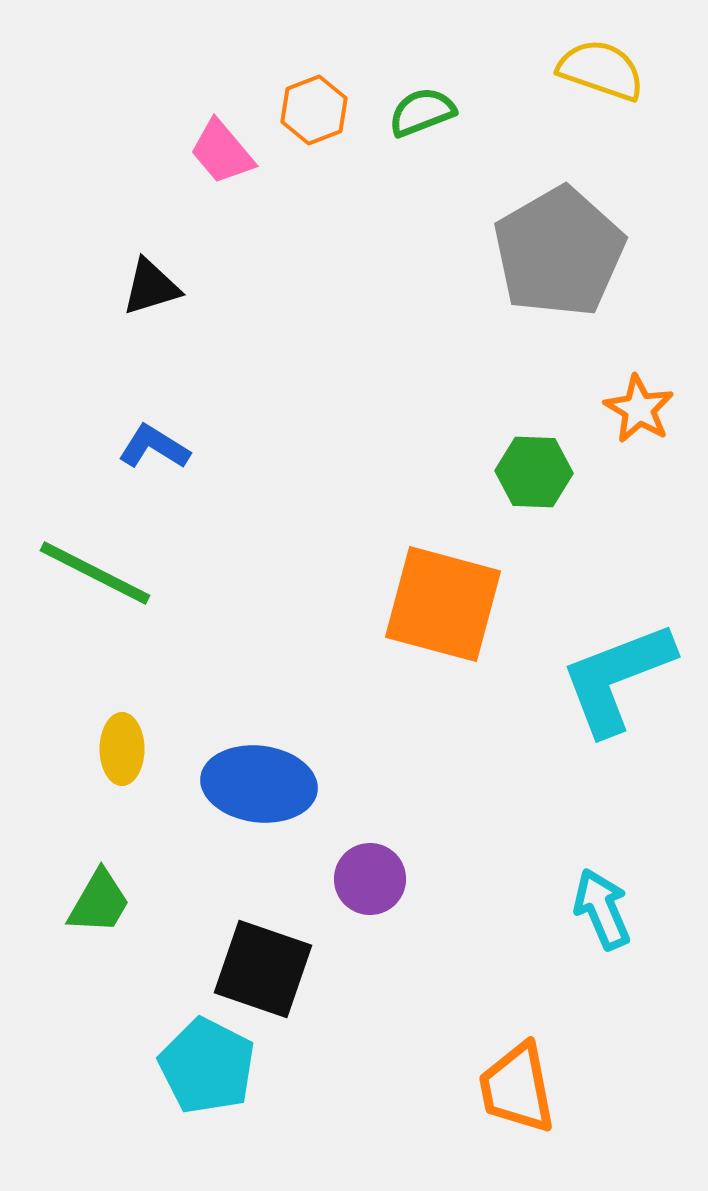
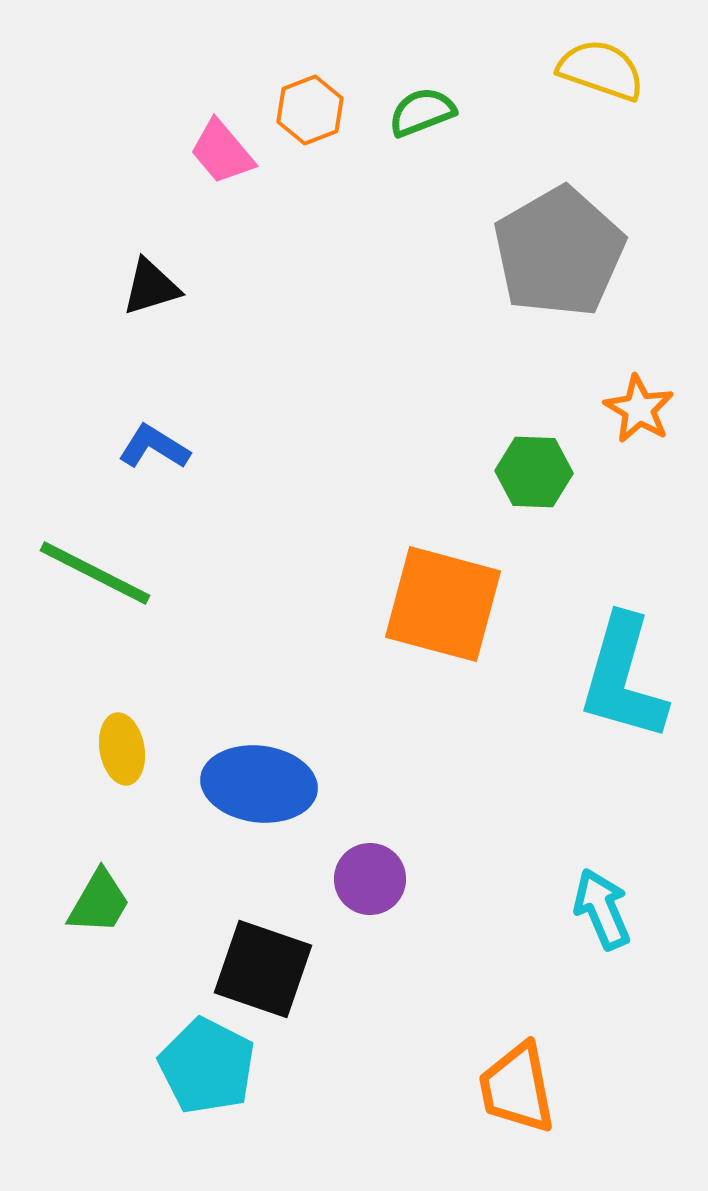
orange hexagon: moved 4 px left
cyan L-shape: moved 6 px right; rotated 53 degrees counterclockwise
yellow ellipse: rotated 10 degrees counterclockwise
